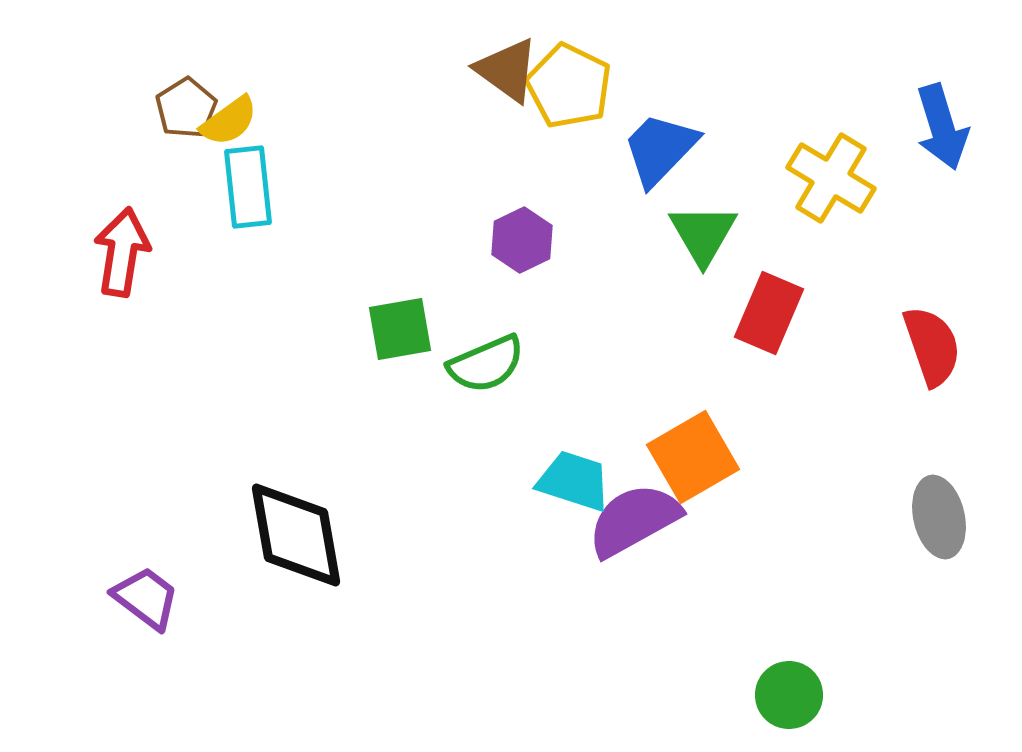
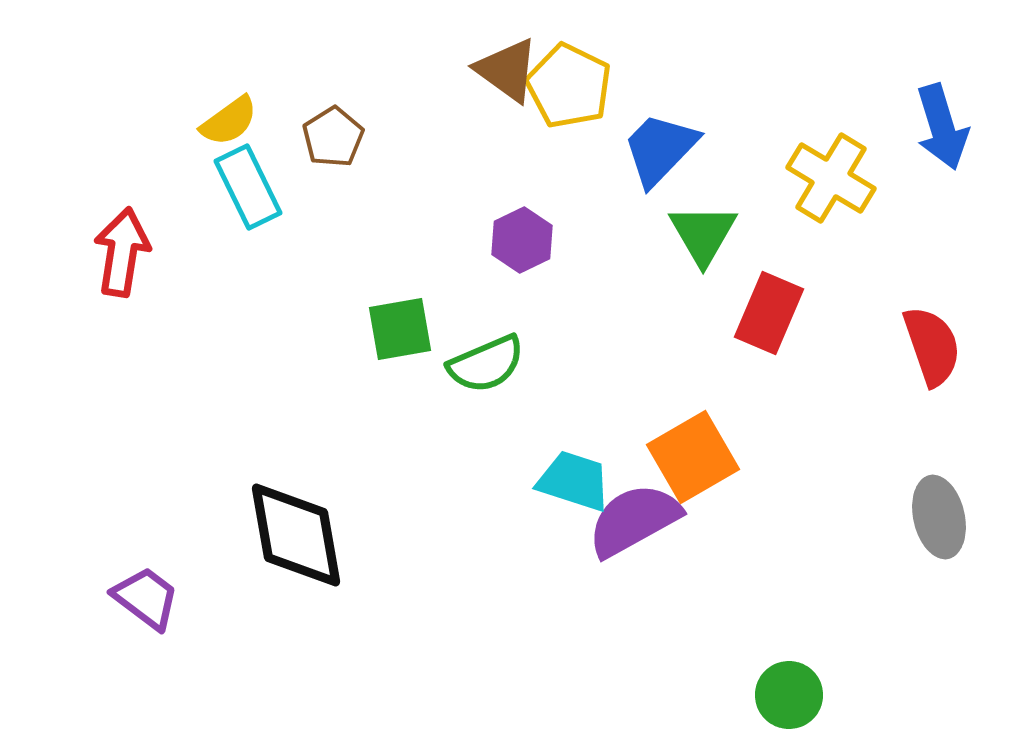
brown pentagon: moved 147 px right, 29 px down
cyan rectangle: rotated 20 degrees counterclockwise
